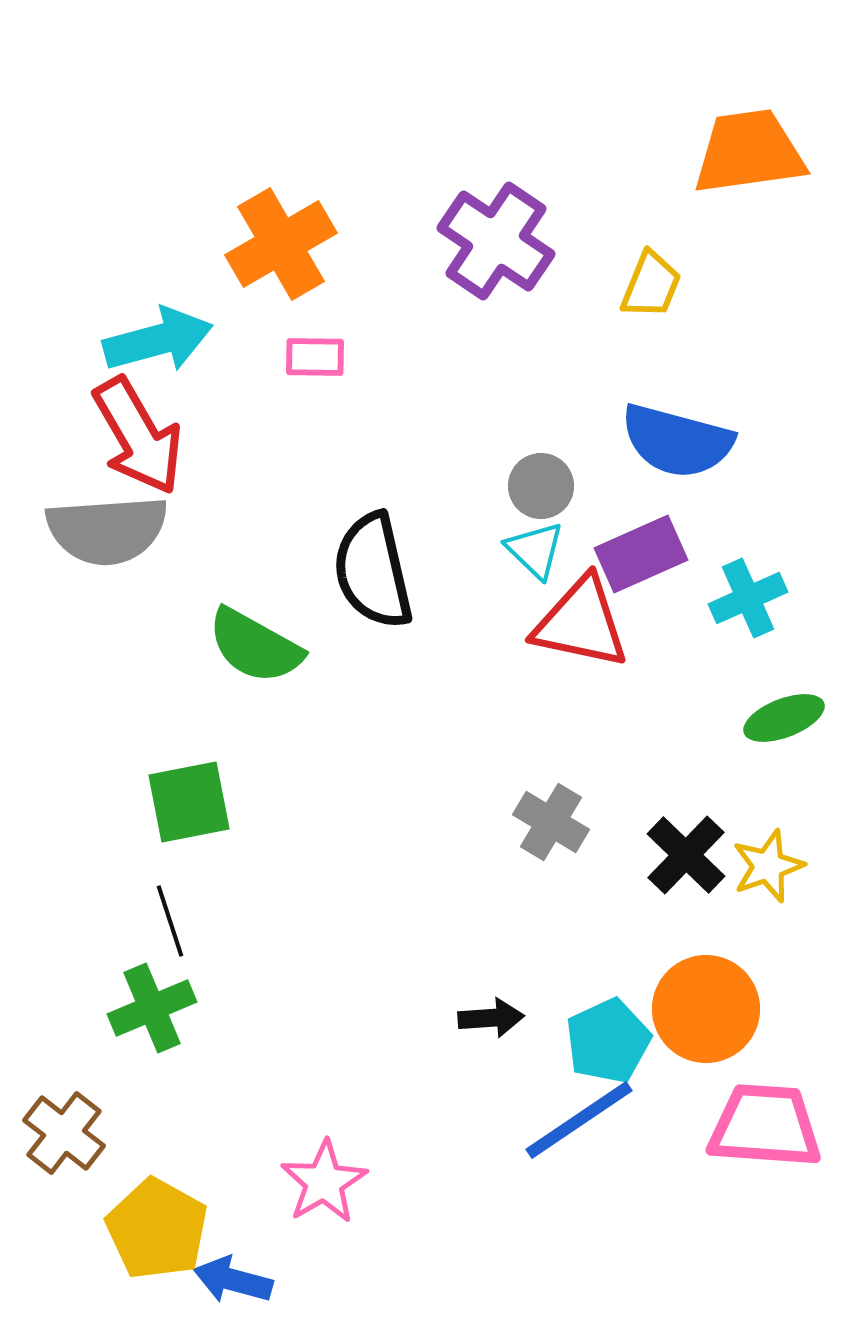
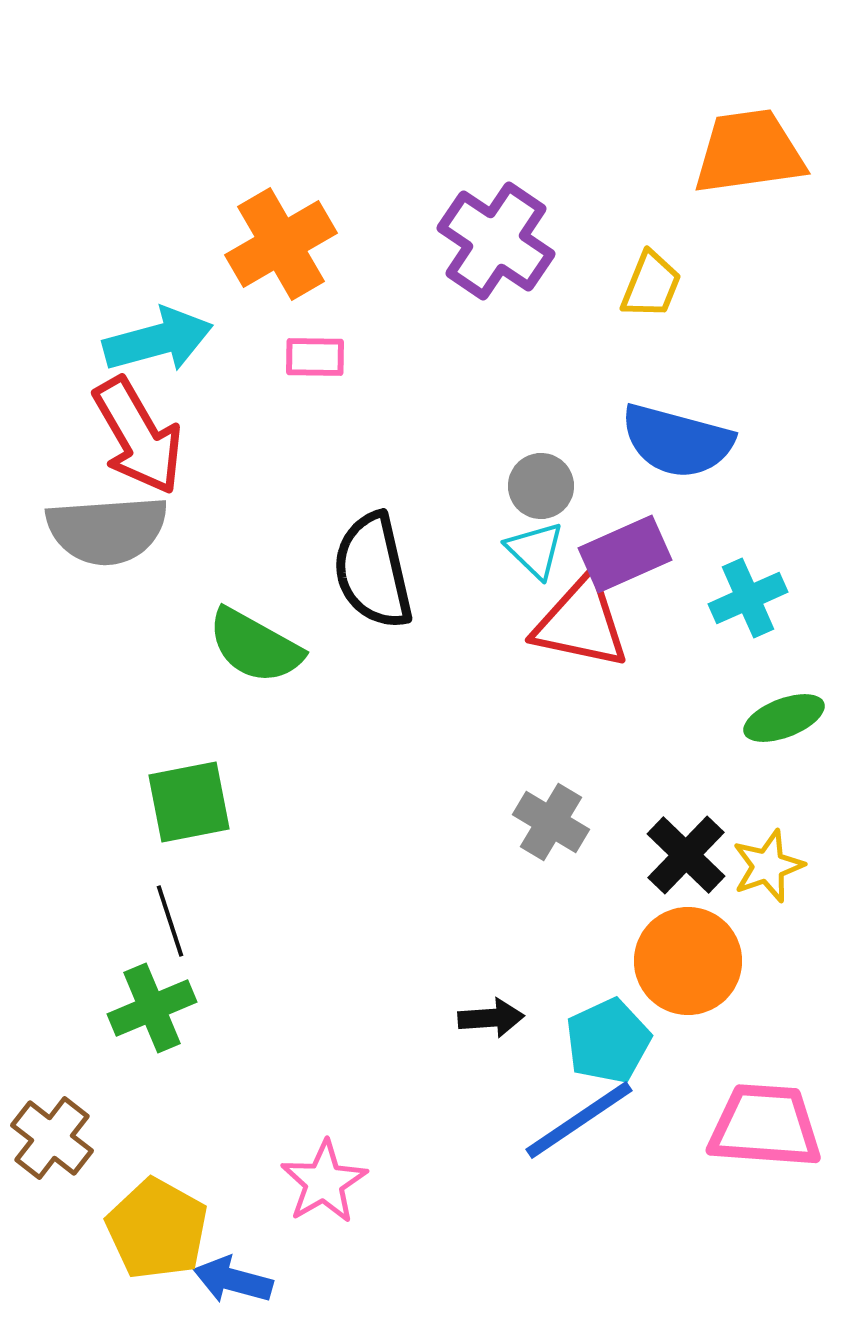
purple rectangle: moved 16 px left
orange circle: moved 18 px left, 48 px up
brown cross: moved 12 px left, 5 px down
